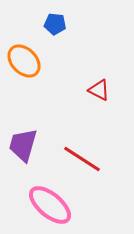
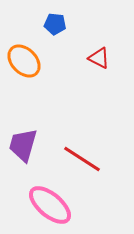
red triangle: moved 32 px up
